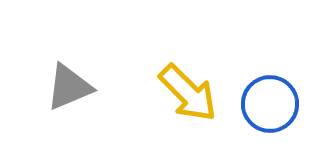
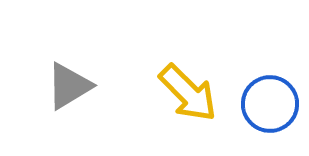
gray triangle: moved 1 px up; rotated 8 degrees counterclockwise
